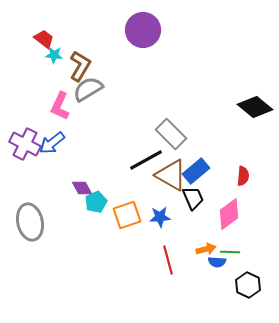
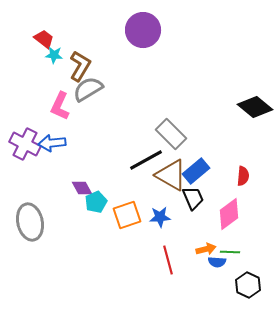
blue arrow: rotated 32 degrees clockwise
